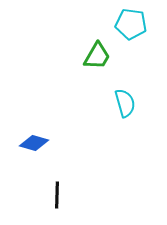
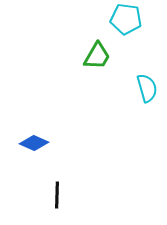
cyan pentagon: moved 5 px left, 5 px up
cyan semicircle: moved 22 px right, 15 px up
blue diamond: rotated 8 degrees clockwise
